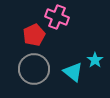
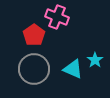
red pentagon: rotated 10 degrees counterclockwise
cyan triangle: moved 3 px up; rotated 15 degrees counterclockwise
